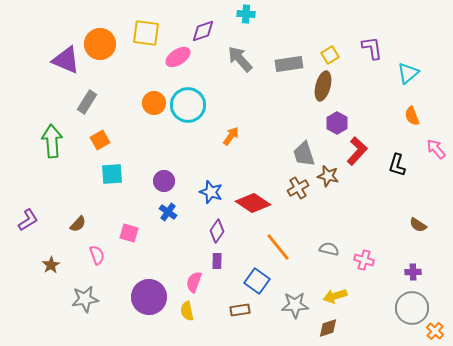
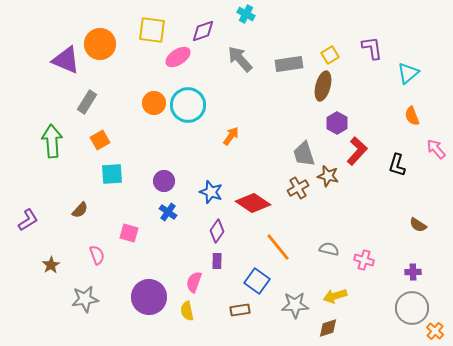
cyan cross at (246, 14): rotated 24 degrees clockwise
yellow square at (146, 33): moved 6 px right, 3 px up
brown semicircle at (78, 224): moved 2 px right, 14 px up
